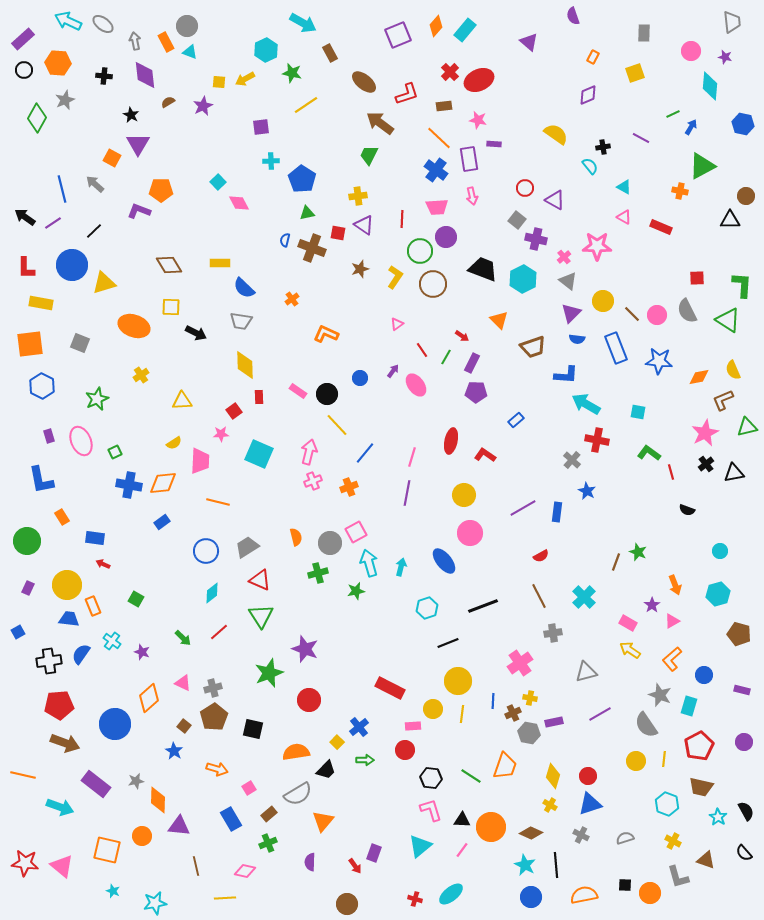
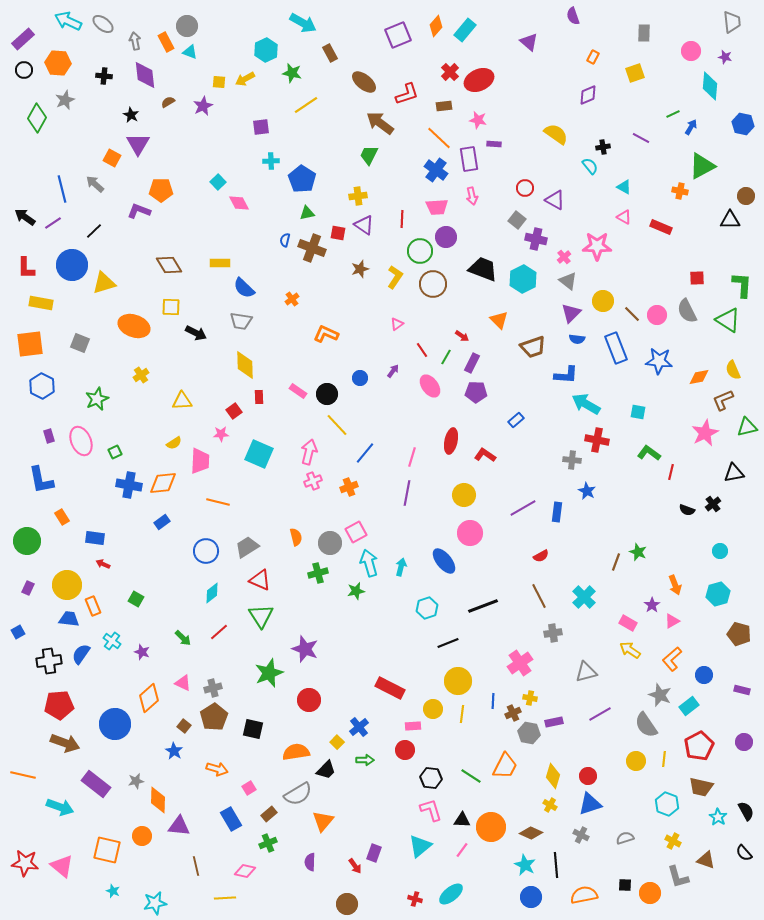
pink ellipse at (416, 385): moved 14 px right, 1 px down
gray cross at (572, 460): rotated 36 degrees counterclockwise
black cross at (706, 464): moved 7 px right, 40 px down
red line at (671, 472): rotated 28 degrees clockwise
cyan rectangle at (689, 706): rotated 36 degrees clockwise
orange trapezoid at (505, 766): rotated 8 degrees clockwise
